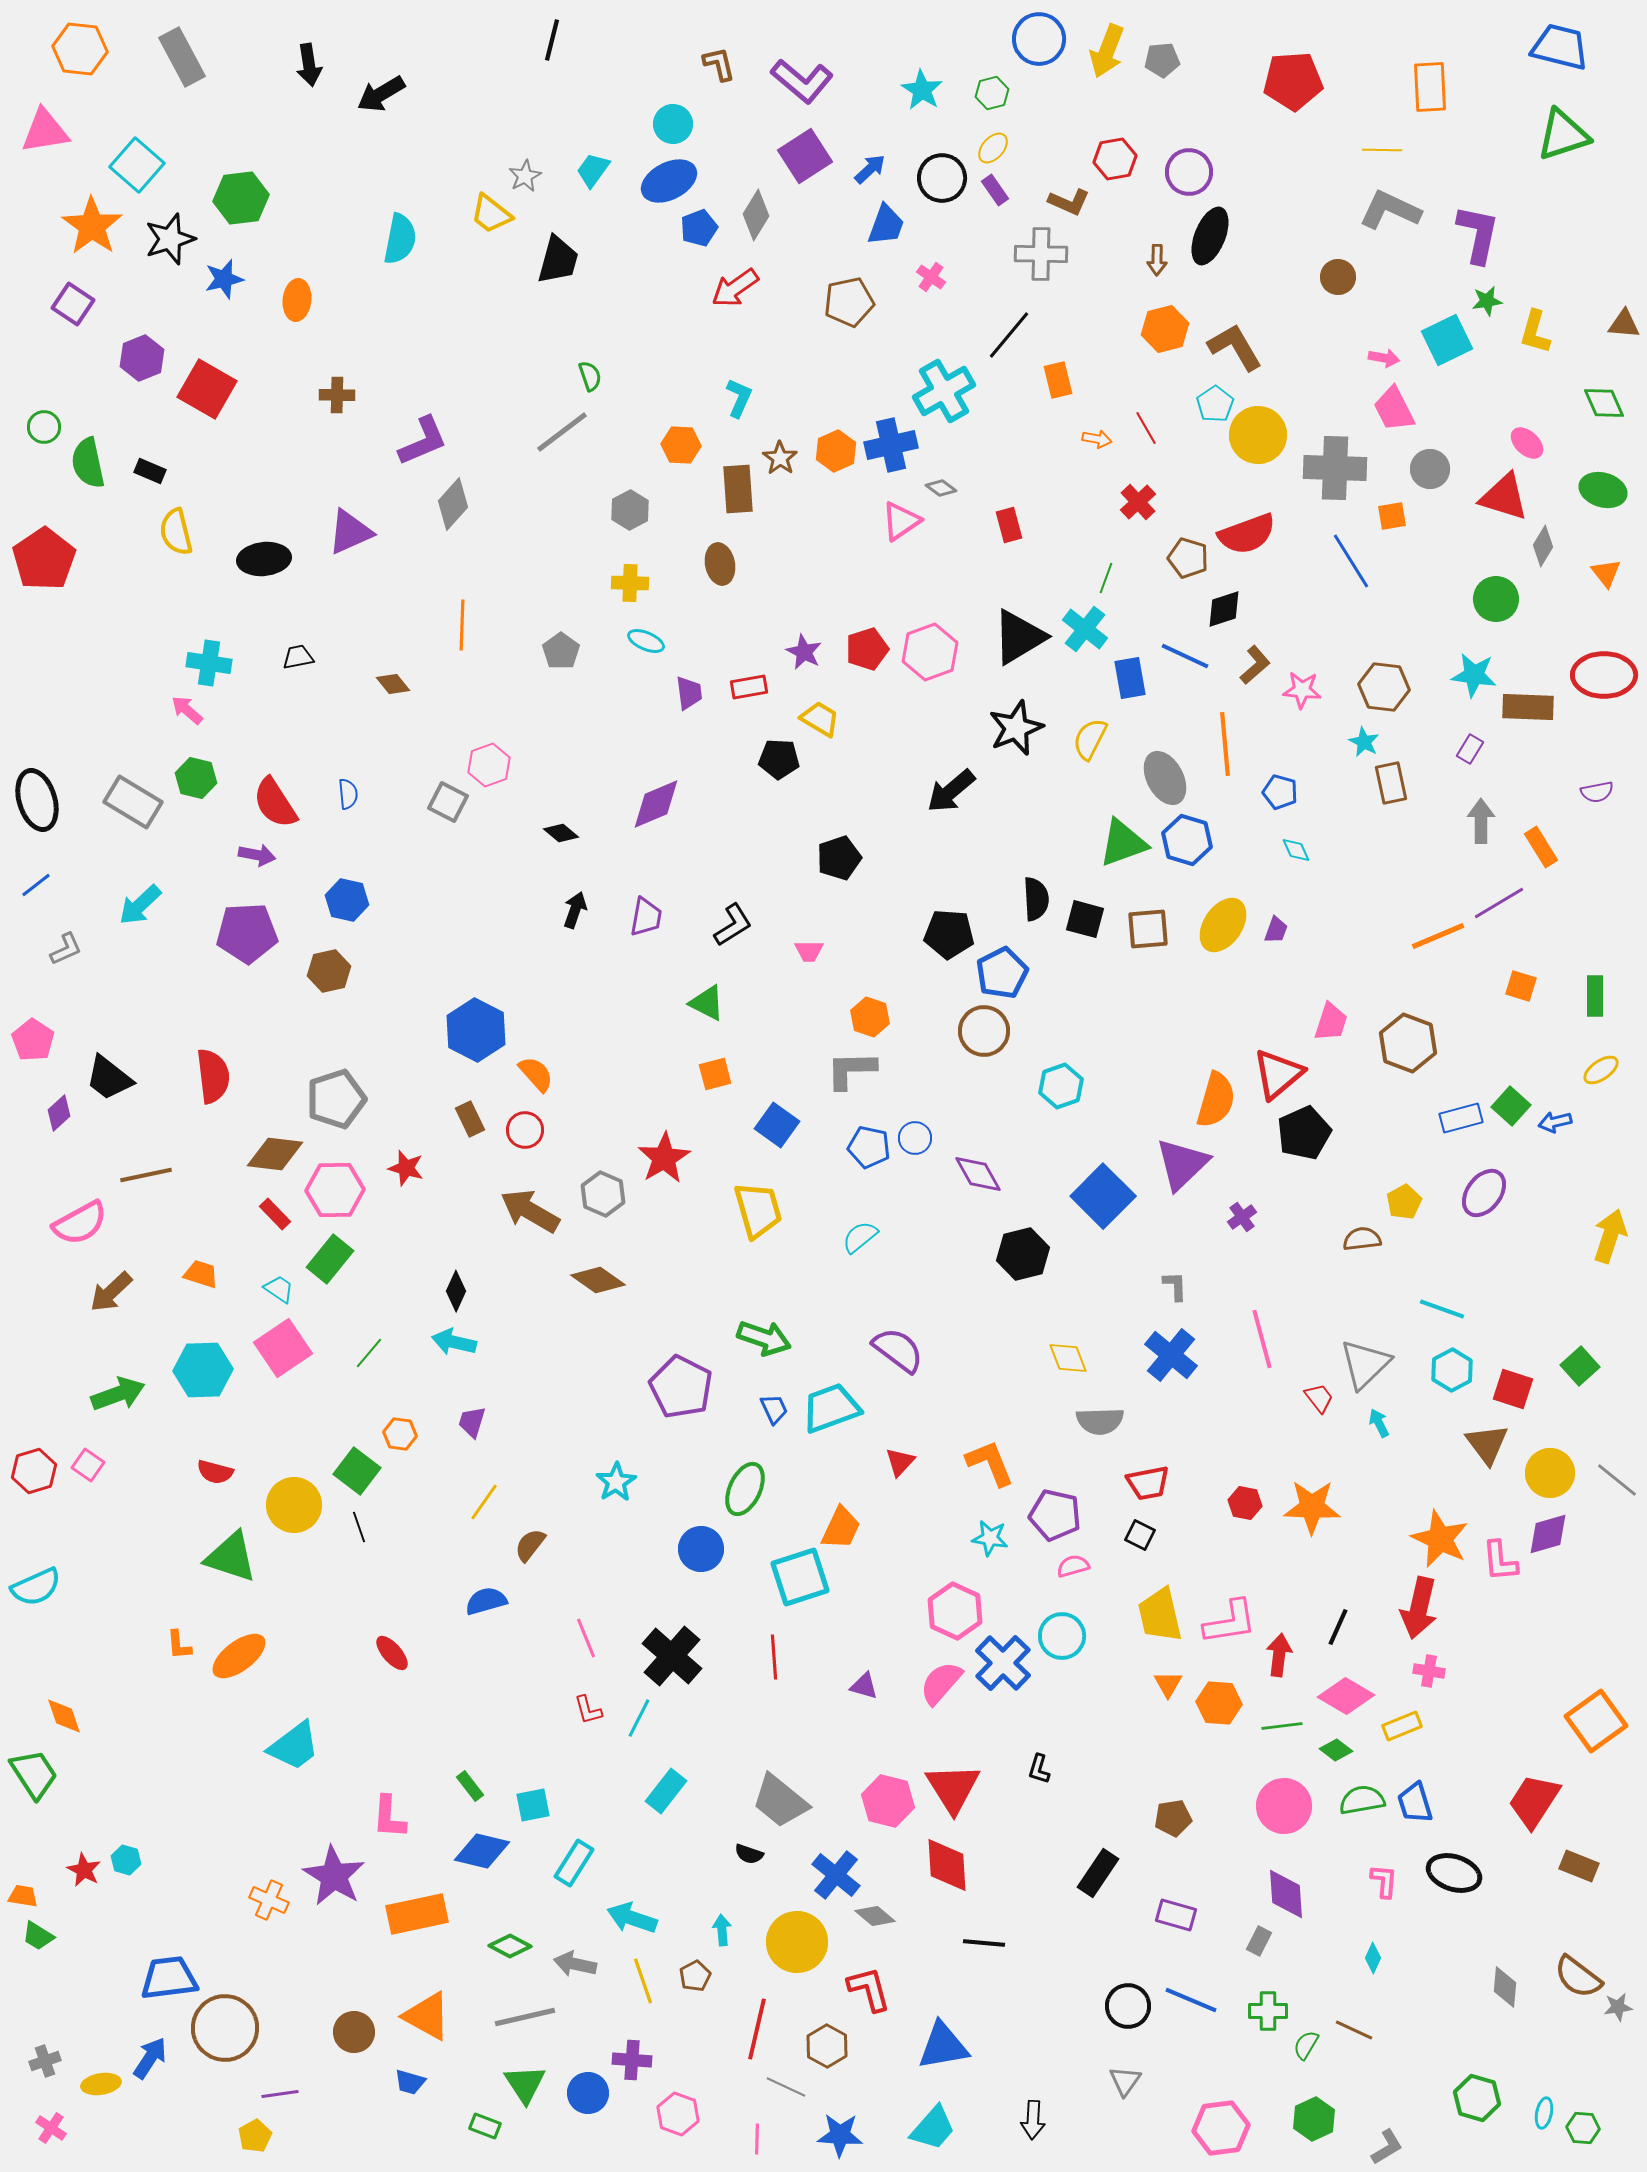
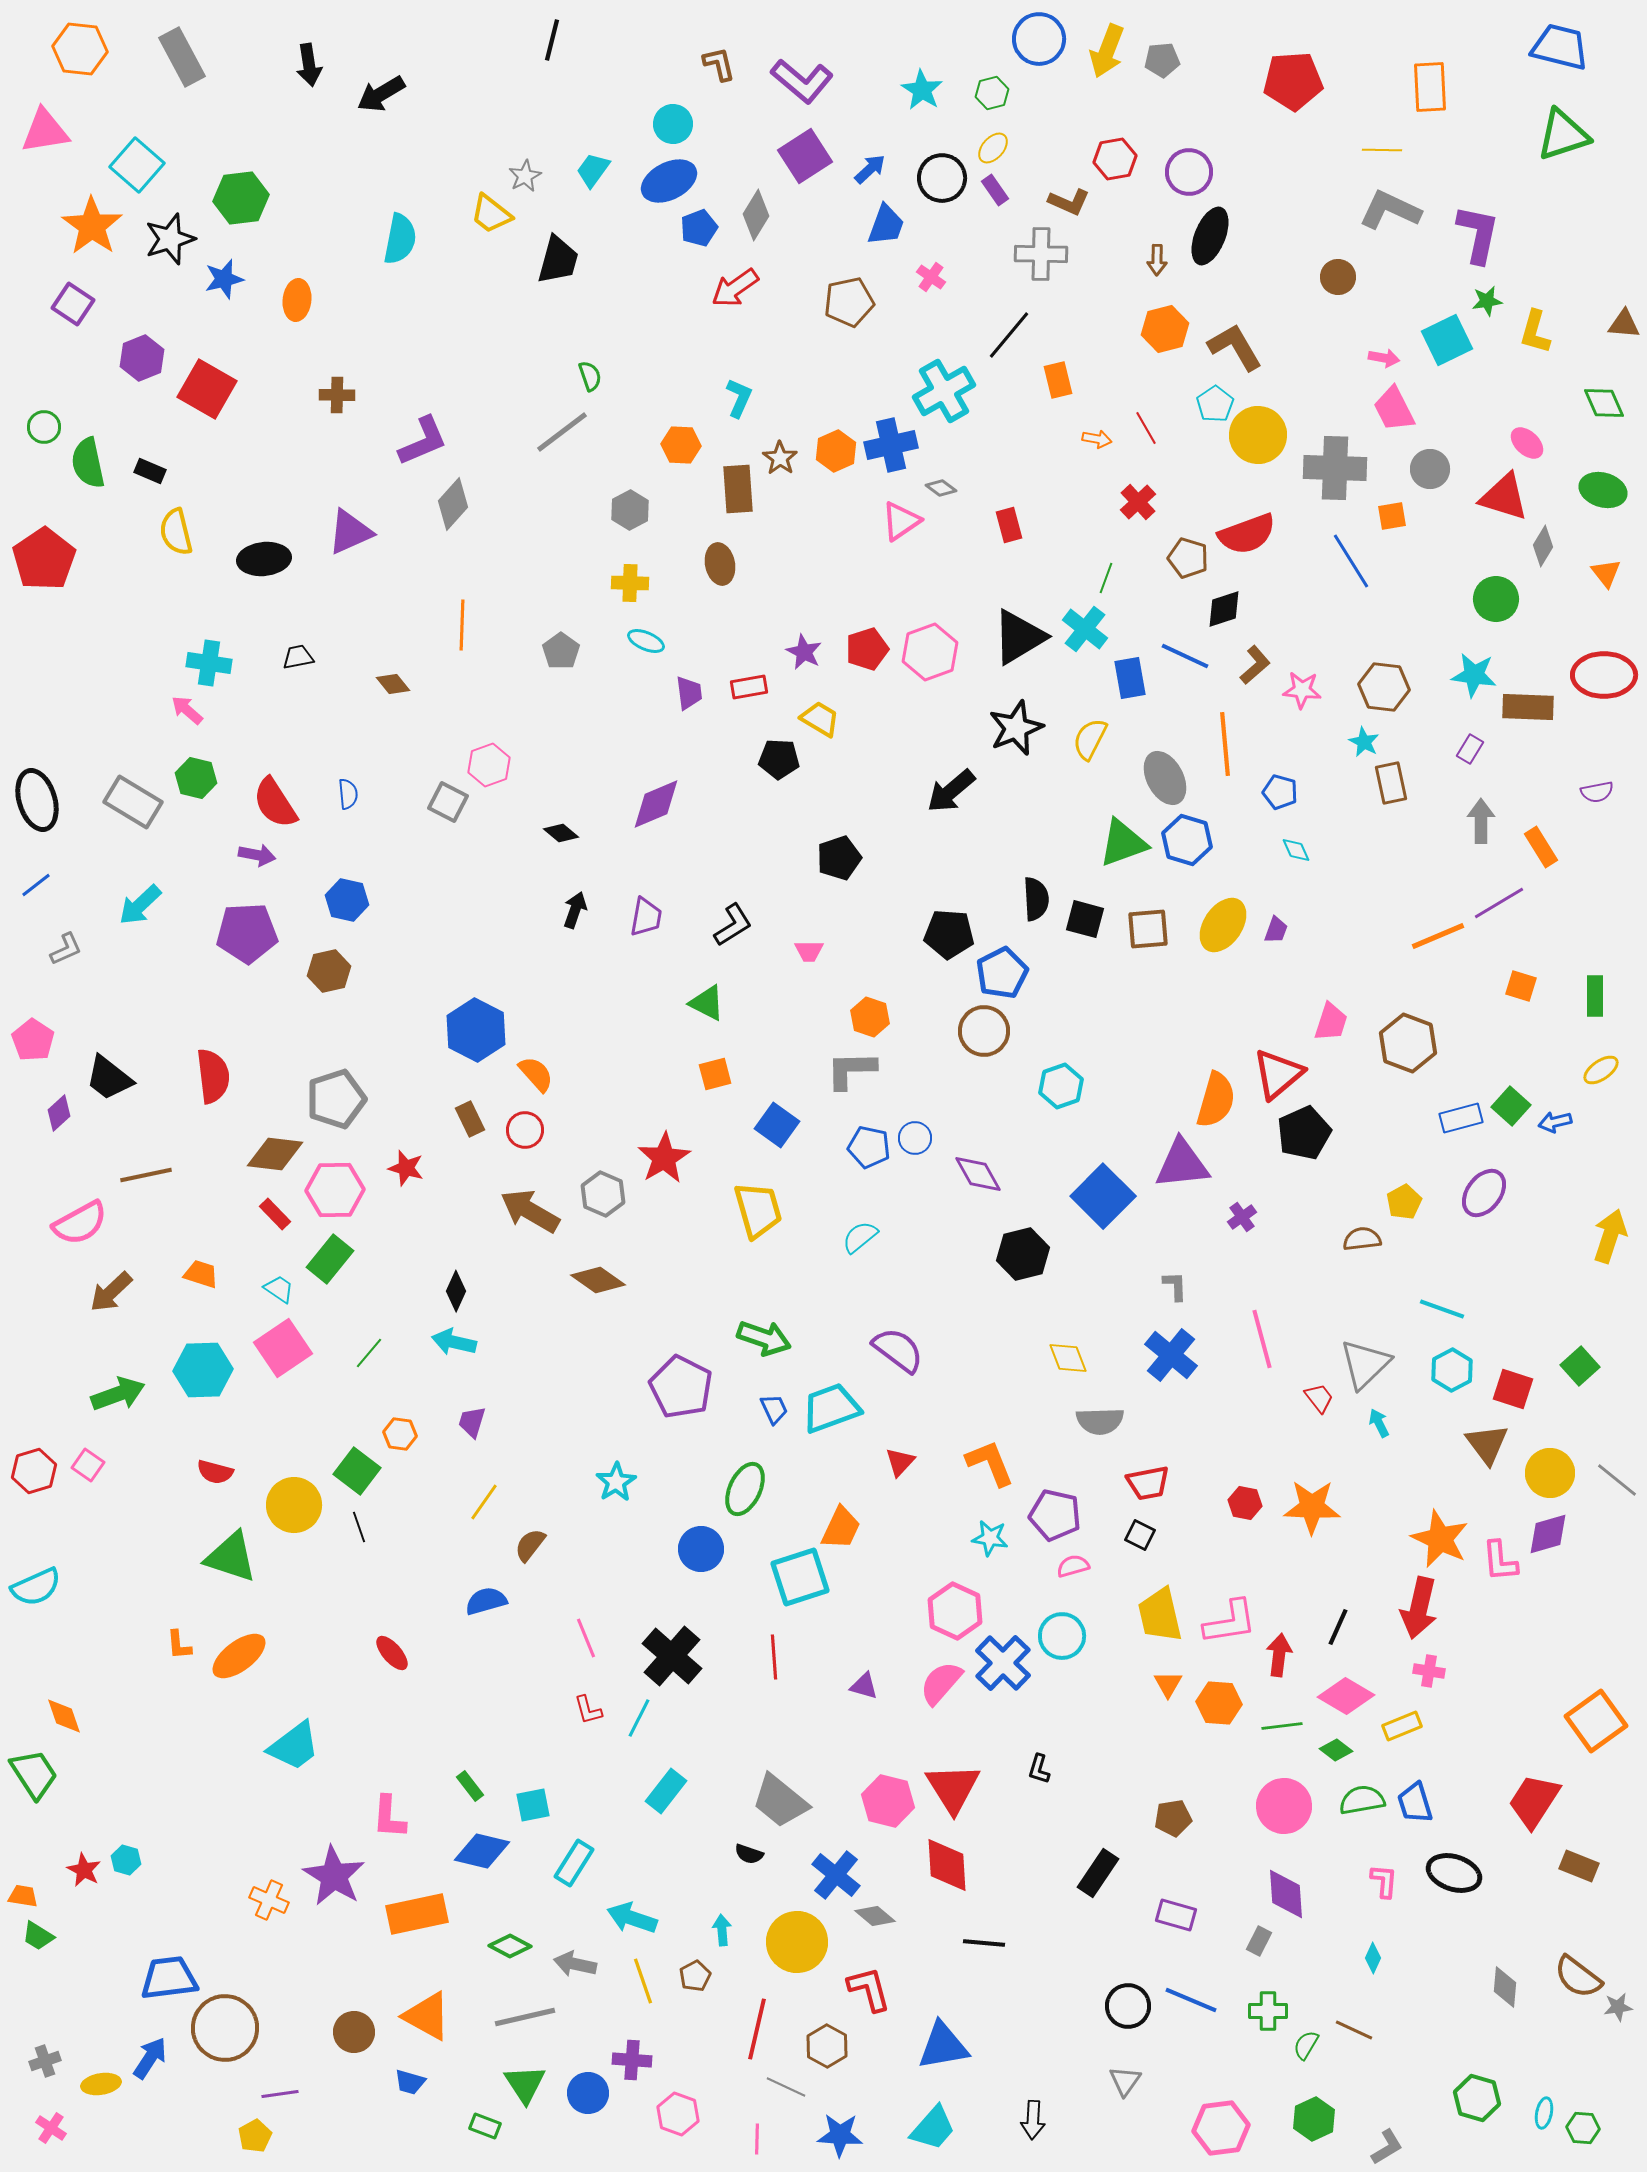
purple triangle at (1182, 1164): rotated 38 degrees clockwise
